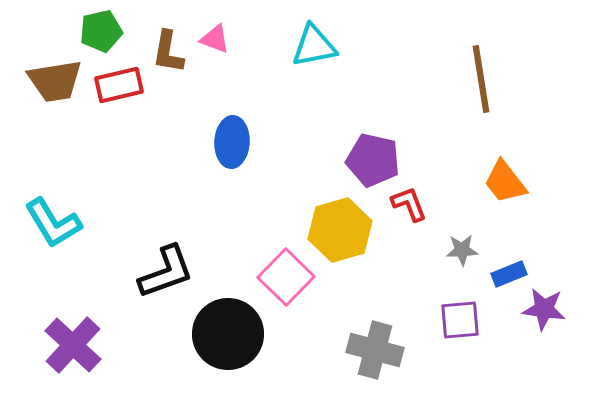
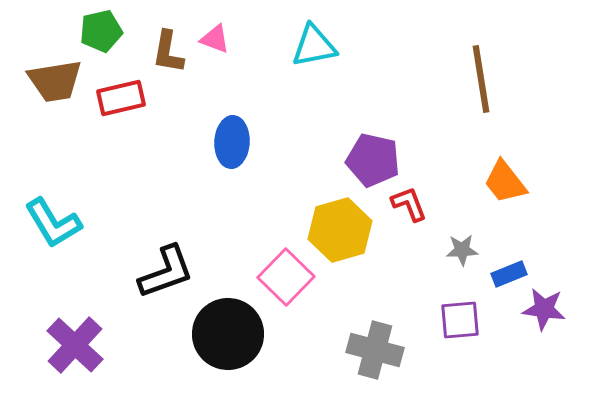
red rectangle: moved 2 px right, 13 px down
purple cross: moved 2 px right
